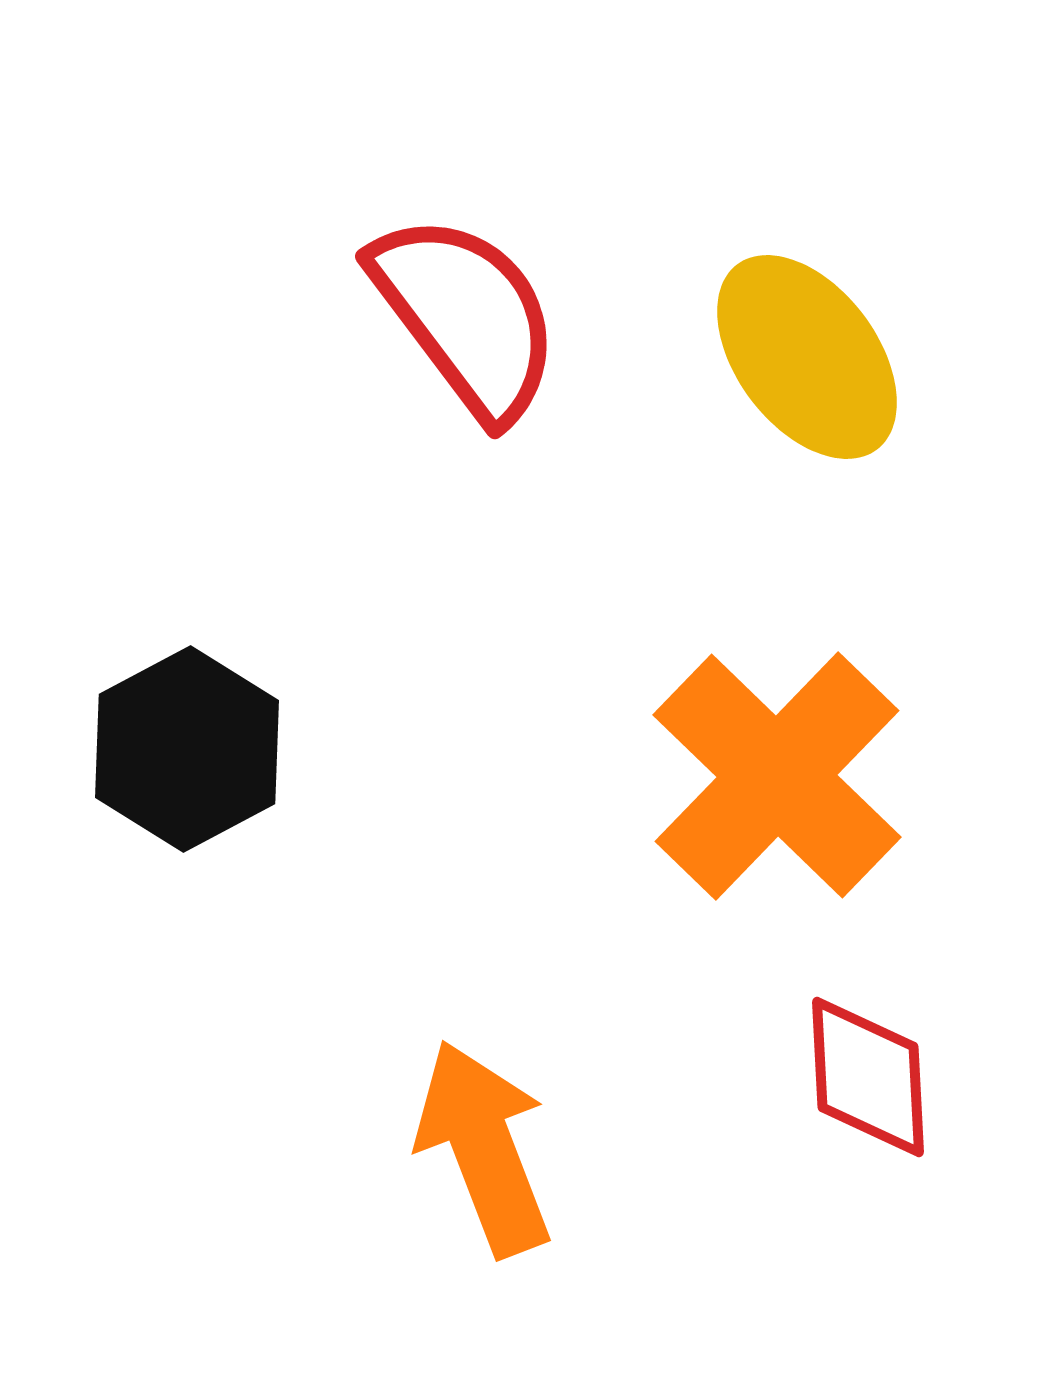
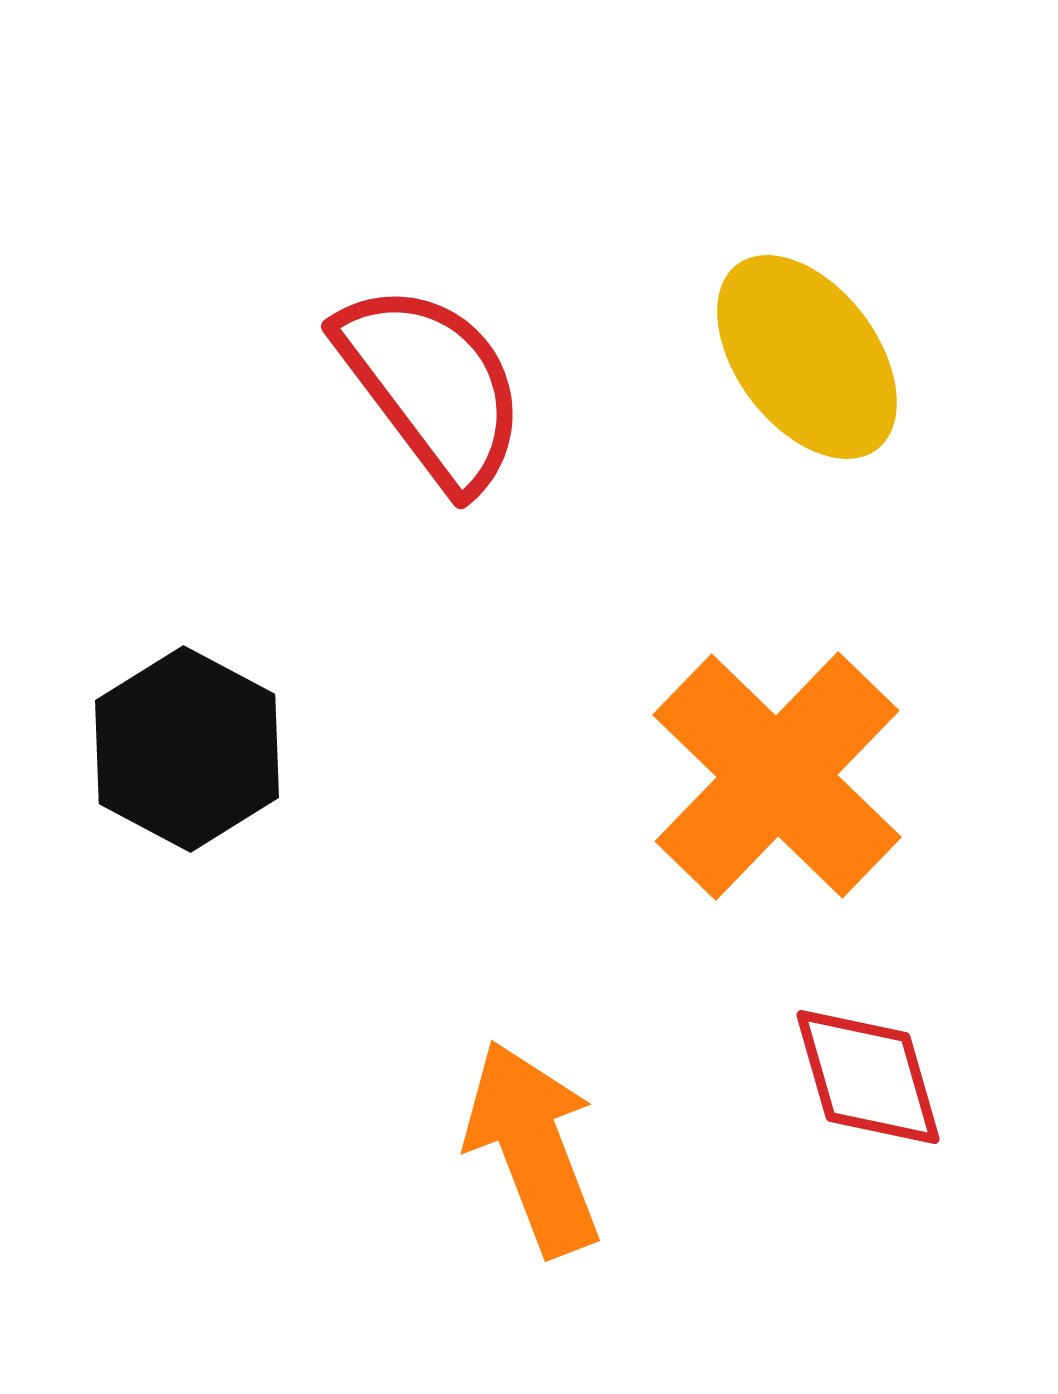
red semicircle: moved 34 px left, 70 px down
black hexagon: rotated 4 degrees counterclockwise
red diamond: rotated 13 degrees counterclockwise
orange arrow: moved 49 px right
